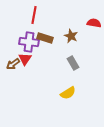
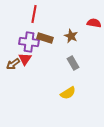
red line: moved 1 px up
